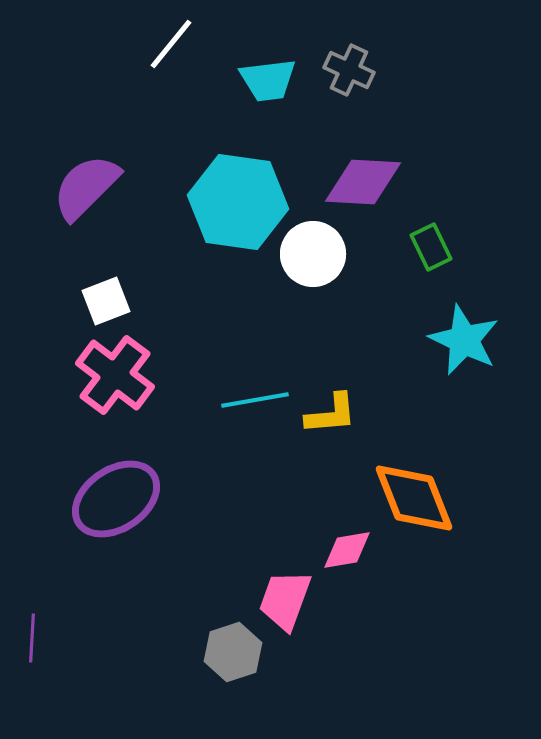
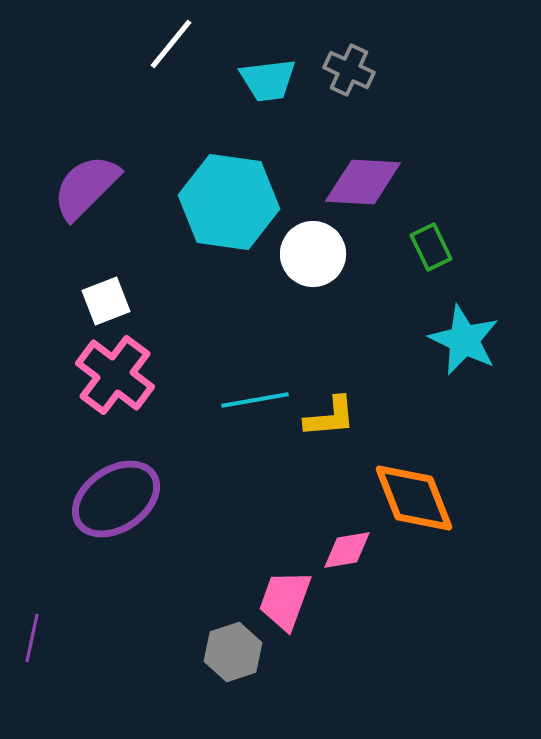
cyan hexagon: moved 9 px left
yellow L-shape: moved 1 px left, 3 px down
purple line: rotated 9 degrees clockwise
